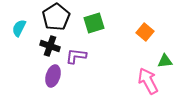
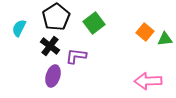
green square: rotated 20 degrees counterclockwise
black cross: rotated 18 degrees clockwise
green triangle: moved 22 px up
pink arrow: rotated 64 degrees counterclockwise
